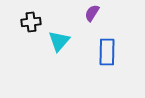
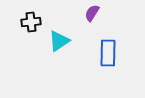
cyan triangle: rotated 15 degrees clockwise
blue rectangle: moved 1 px right, 1 px down
